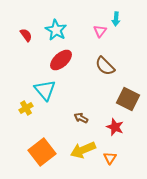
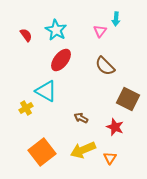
red ellipse: rotated 10 degrees counterclockwise
cyan triangle: moved 1 px right, 1 px down; rotated 20 degrees counterclockwise
